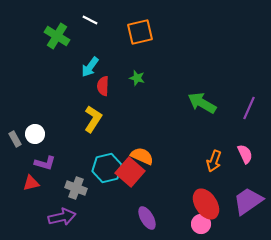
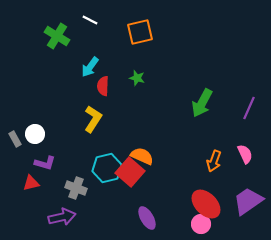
green arrow: rotated 92 degrees counterclockwise
red ellipse: rotated 12 degrees counterclockwise
